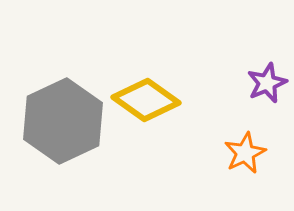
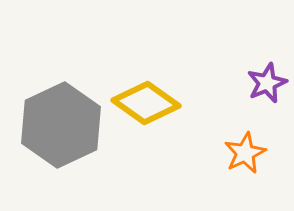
yellow diamond: moved 3 px down
gray hexagon: moved 2 px left, 4 px down
